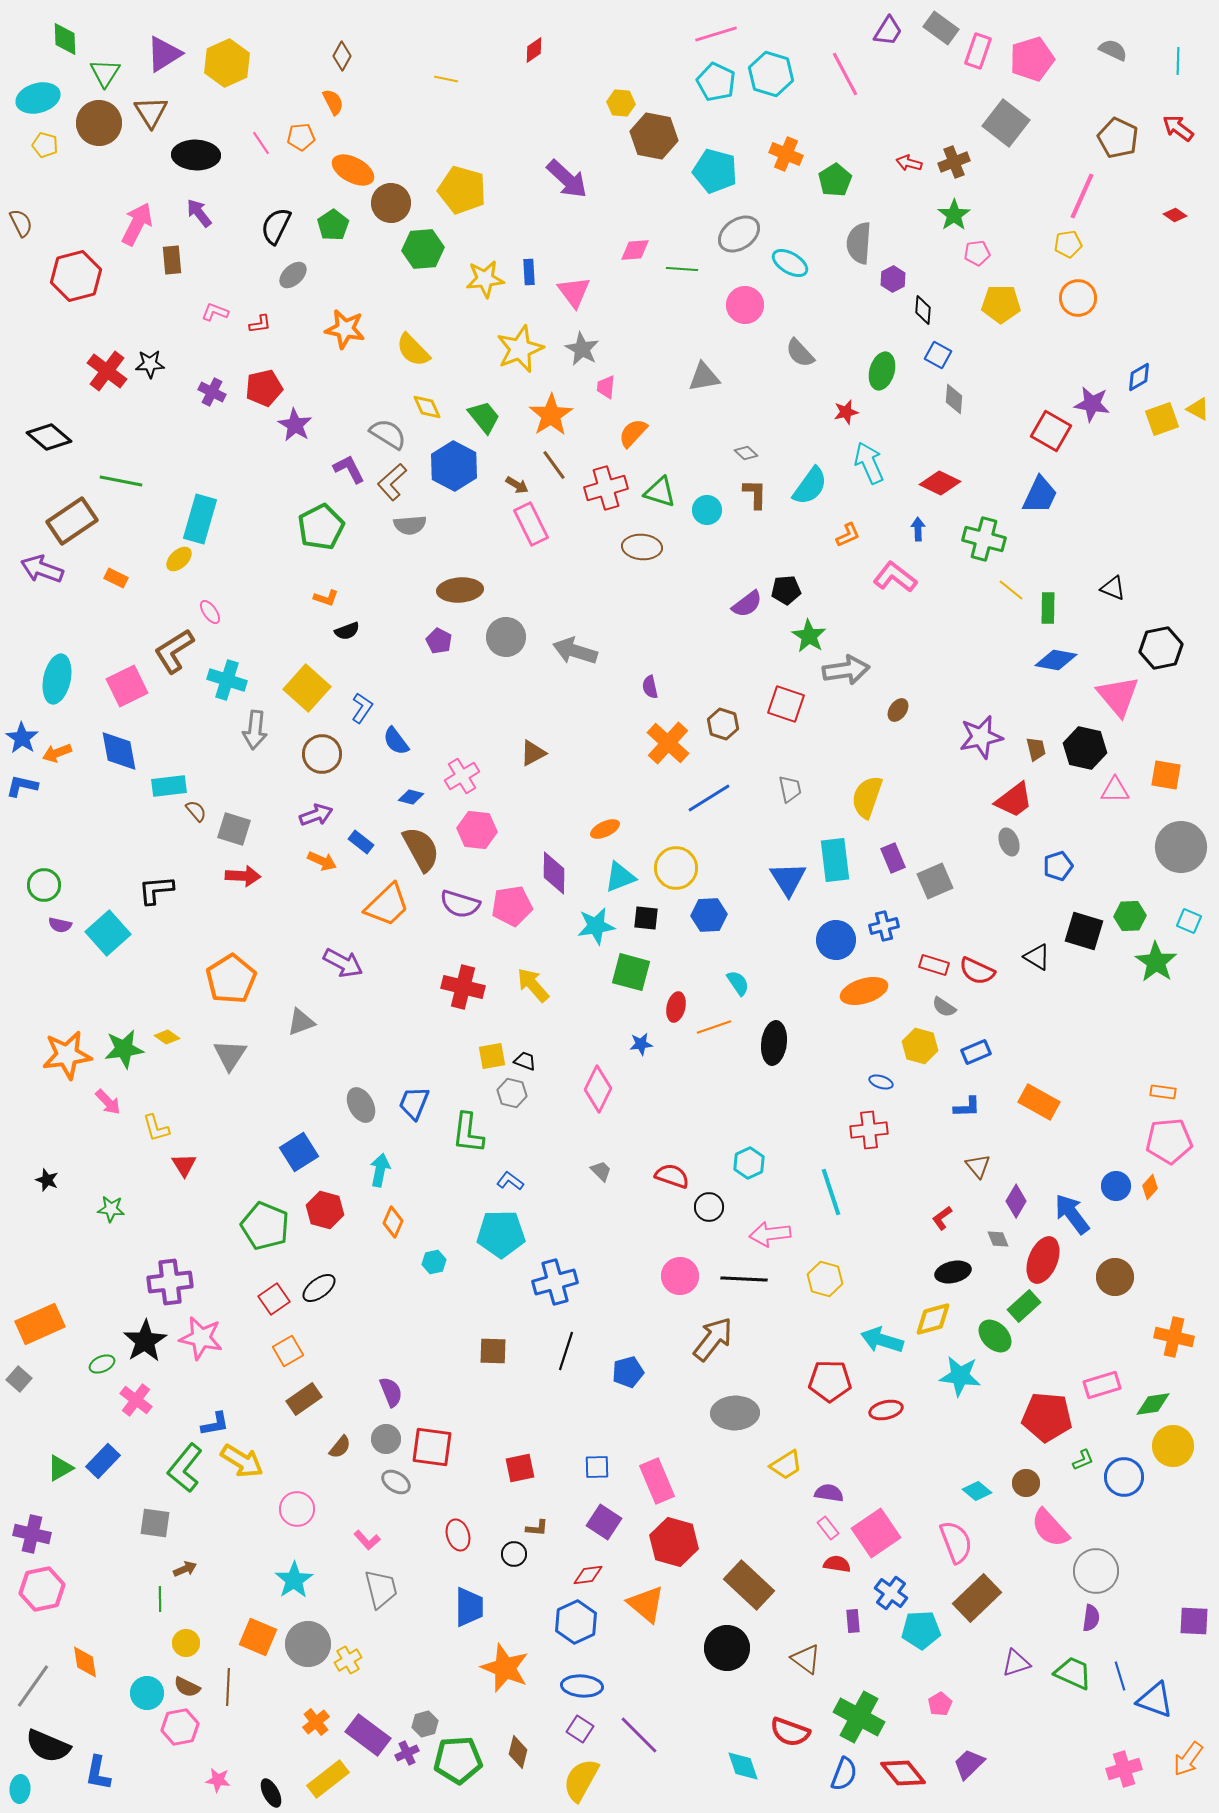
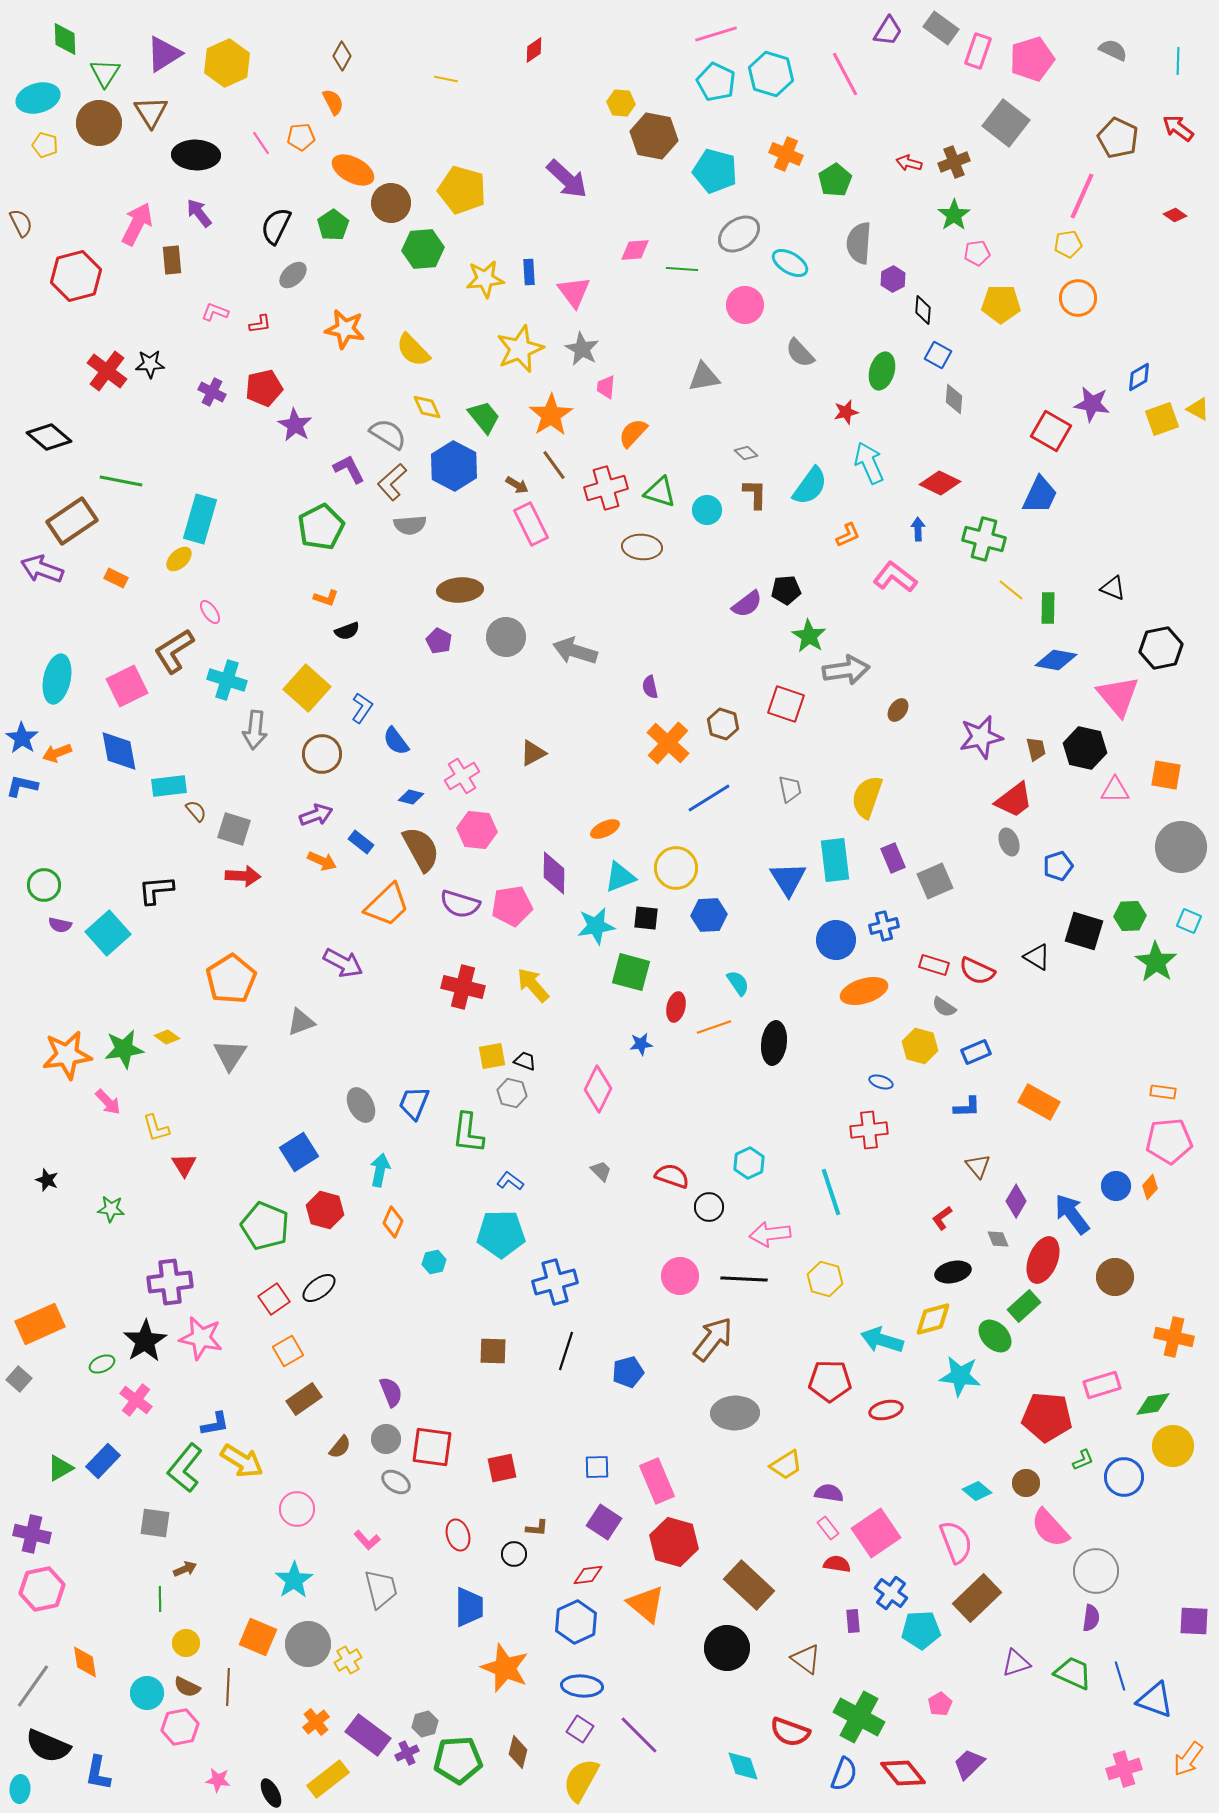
red square at (520, 1468): moved 18 px left
